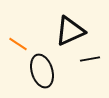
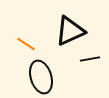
orange line: moved 8 px right
black ellipse: moved 1 px left, 6 px down
